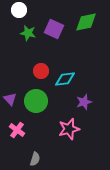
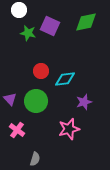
purple square: moved 4 px left, 3 px up
